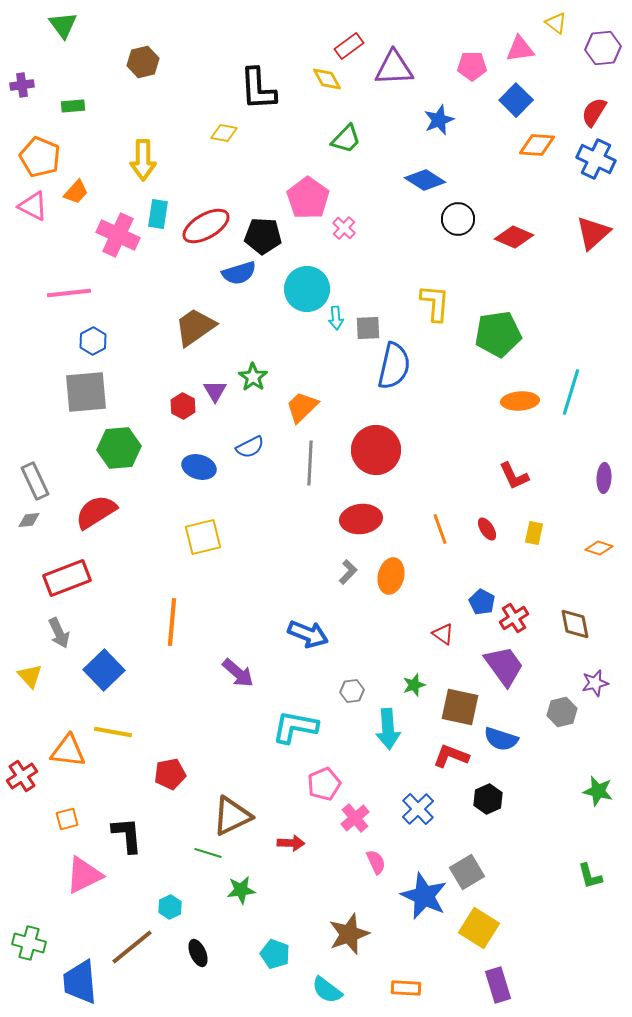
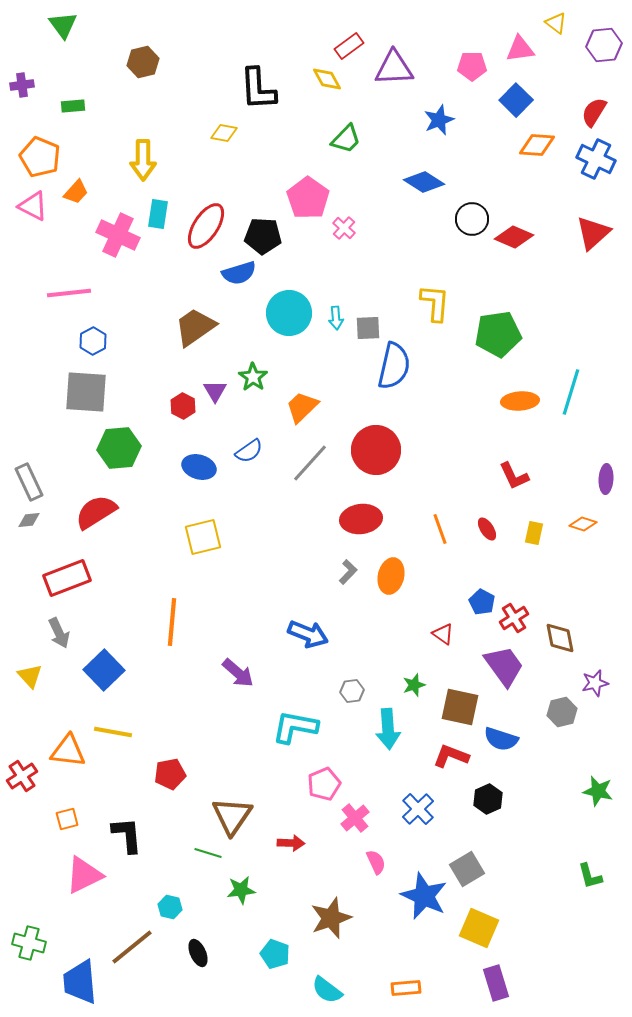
purple hexagon at (603, 48): moved 1 px right, 3 px up
blue diamond at (425, 180): moved 1 px left, 2 px down
black circle at (458, 219): moved 14 px right
red ellipse at (206, 226): rotated 27 degrees counterclockwise
cyan circle at (307, 289): moved 18 px left, 24 px down
gray square at (86, 392): rotated 9 degrees clockwise
blue semicircle at (250, 447): moved 1 px left, 4 px down; rotated 8 degrees counterclockwise
gray line at (310, 463): rotated 39 degrees clockwise
purple ellipse at (604, 478): moved 2 px right, 1 px down
gray rectangle at (35, 481): moved 6 px left, 1 px down
orange diamond at (599, 548): moved 16 px left, 24 px up
brown diamond at (575, 624): moved 15 px left, 14 px down
brown triangle at (232, 816): rotated 30 degrees counterclockwise
gray square at (467, 872): moved 3 px up
cyan hexagon at (170, 907): rotated 20 degrees counterclockwise
yellow square at (479, 928): rotated 9 degrees counterclockwise
brown star at (349, 934): moved 18 px left, 16 px up
purple rectangle at (498, 985): moved 2 px left, 2 px up
orange rectangle at (406, 988): rotated 8 degrees counterclockwise
